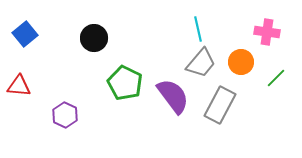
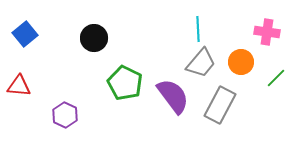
cyan line: rotated 10 degrees clockwise
